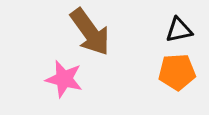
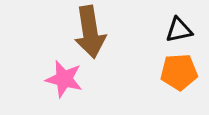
brown arrow: rotated 27 degrees clockwise
orange pentagon: moved 2 px right
